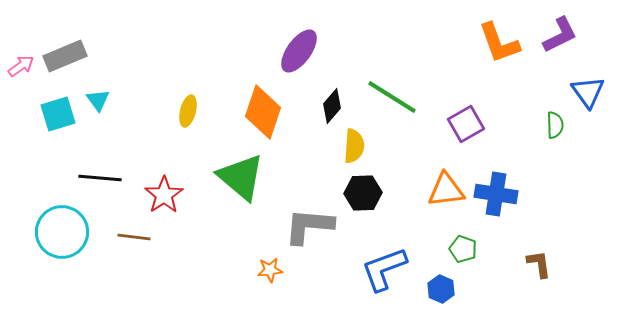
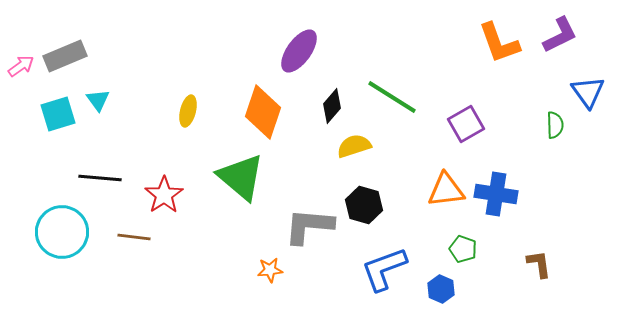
yellow semicircle: rotated 112 degrees counterclockwise
black hexagon: moved 1 px right, 12 px down; rotated 18 degrees clockwise
